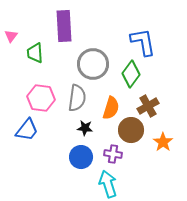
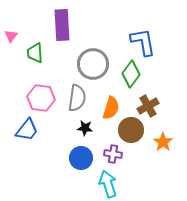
purple rectangle: moved 2 px left, 1 px up
blue circle: moved 1 px down
